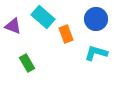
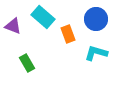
orange rectangle: moved 2 px right
